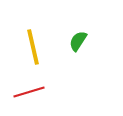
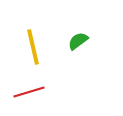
green semicircle: rotated 20 degrees clockwise
